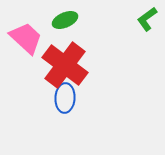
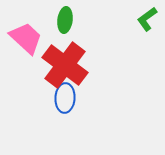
green ellipse: rotated 60 degrees counterclockwise
